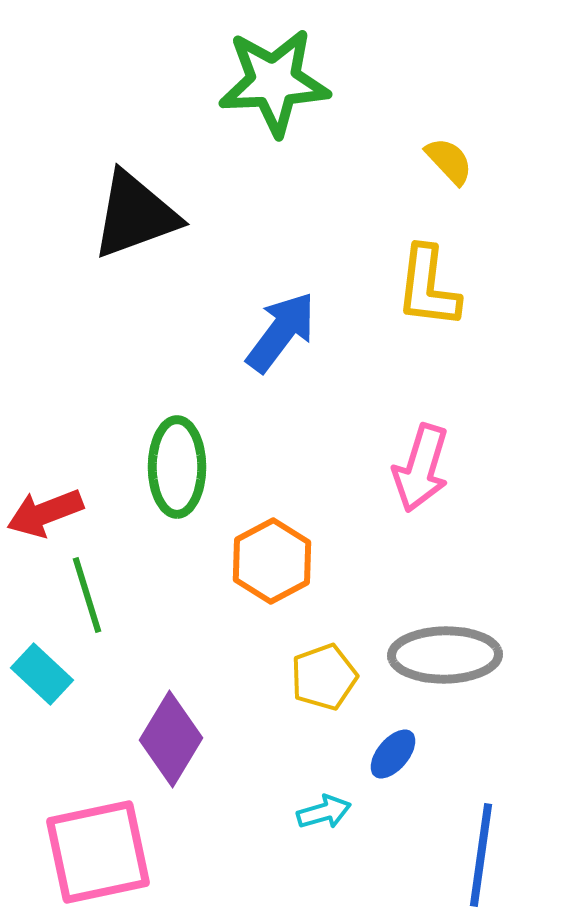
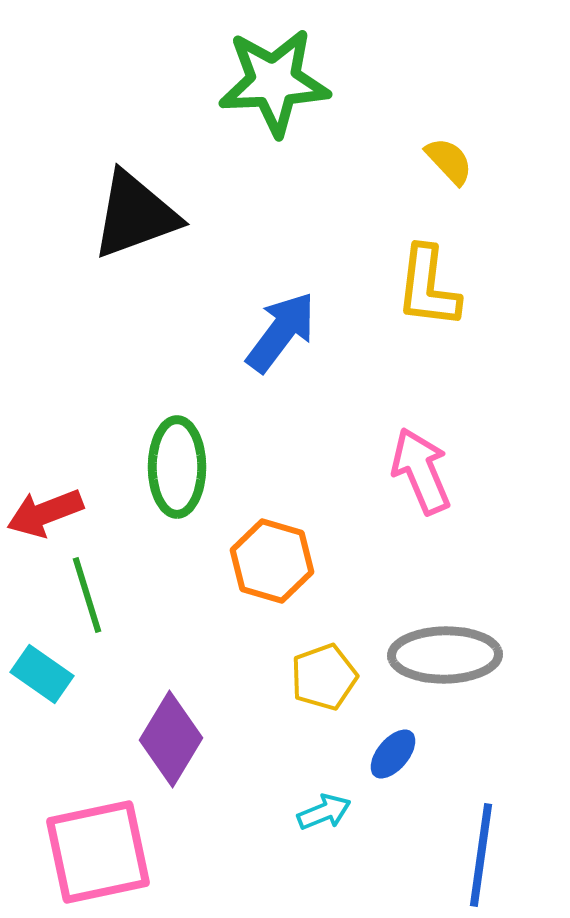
pink arrow: moved 3 px down; rotated 140 degrees clockwise
orange hexagon: rotated 16 degrees counterclockwise
cyan rectangle: rotated 8 degrees counterclockwise
cyan arrow: rotated 6 degrees counterclockwise
